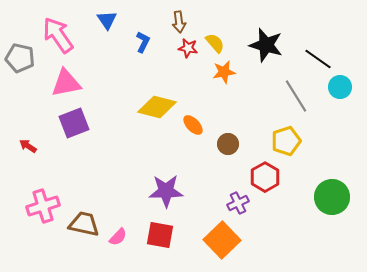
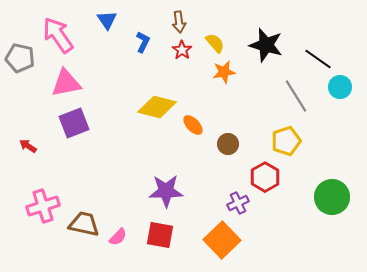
red star: moved 6 px left, 2 px down; rotated 24 degrees clockwise
